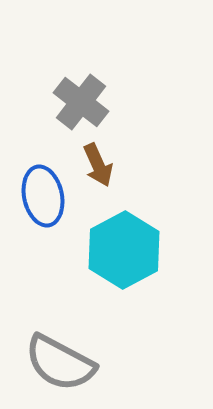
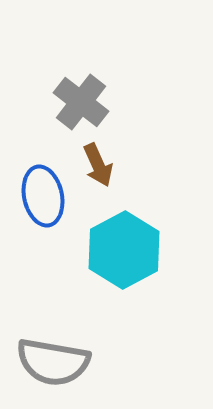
gray semicircle: moved 7 px left, 1 px up; rotated 18 degrees counterclockwise
